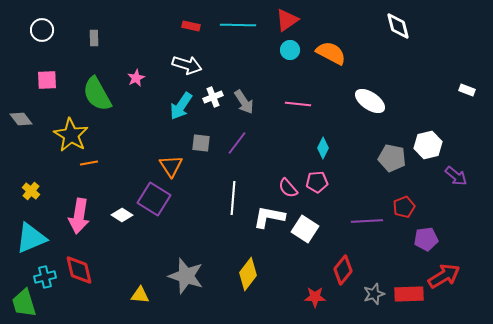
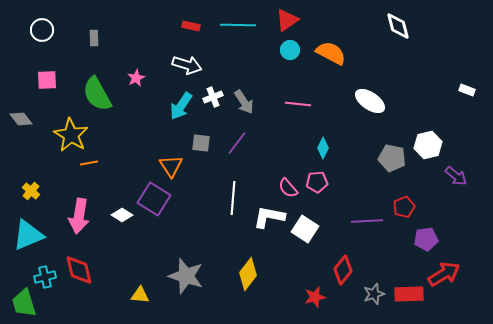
cyan triangle at (31, 238): moved 3 px left, 3 px up
red arrow at (444, 276): moved 2 px up
red star at (315, 297): rotated 15 degrees counterclockwise
